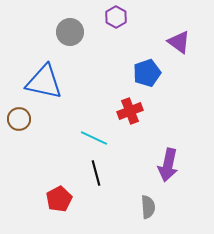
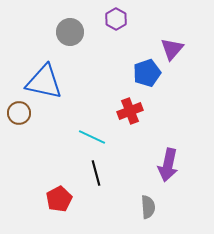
purple hexagon: moved 2 px down
purple triangle: moved 7 px left, 7 px down; rotated 35 degrees clockwise
brown circle: moved 6 px up
cyan line: moved 2 px left, 1 px up
